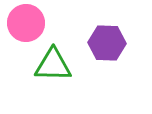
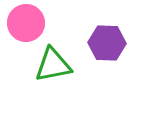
green triangle: rotated 12 degrees counterclockwise
